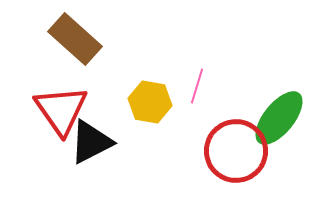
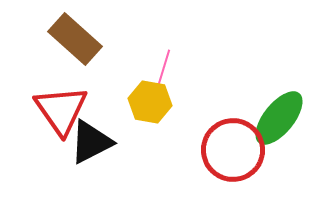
pink line: moved 33 px left, 19 px up
red circle: moved 3 px left, 1 px up
